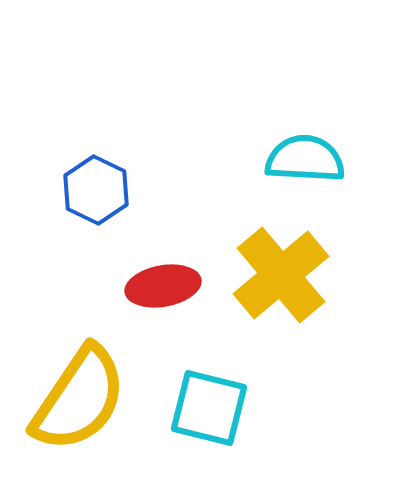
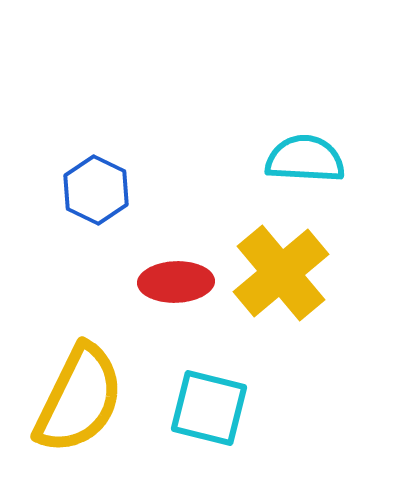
yellow cross: moved 2 px up
red ellipse: moved 13 px right, 4 px up; rotated 8 degrees clockwise
yellow semicircle: rotated 8 degrees counterclockwise
